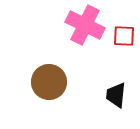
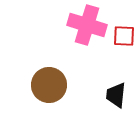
pink cross: moved 2 px right; rotated 9 degrees counterclockwise
brown circle: moved 3 px down
